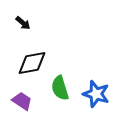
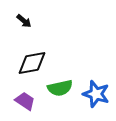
black arrow: moved 1 px right, 2 px up
green semicircle: rotated 85 degrees counterclockwise
purple trapezoid: moved 3 px right
